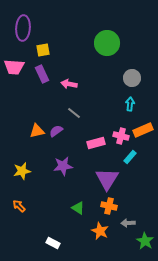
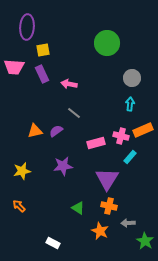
purple ellipse: moved 4 px right, 1 px up
orange triangle: moved 2 px left
